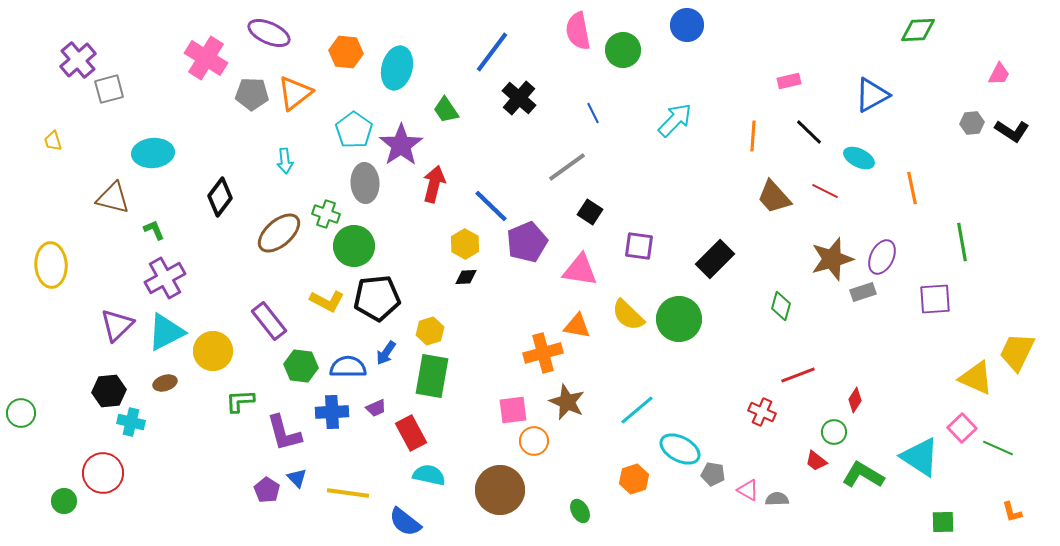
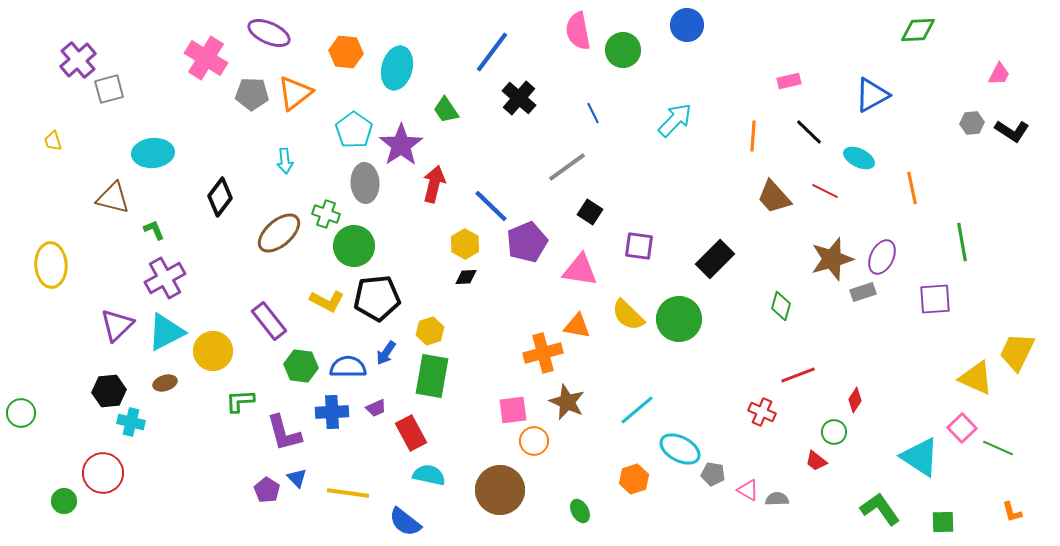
green L-shape at (863, 475): moved 17 px right, 34 px down; rotated 24 degrees clockwise
